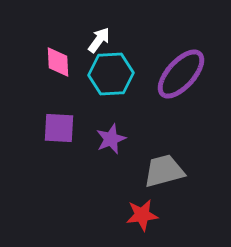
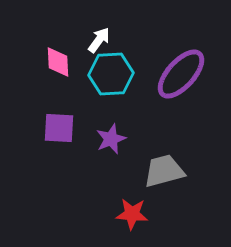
red star: moved 10 px left, 1 px up; rotated 12 degrees clockwise
